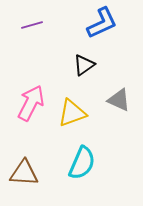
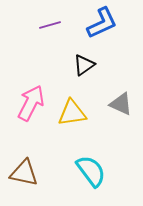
purple line: moved 18 px right
gray triangle: moved 2 px right, 4 px down
yellow triangle: rotated 12 degrees clockwise
cyan semicircle: moved 9 px right, 8 px down; rotated 60 degrees counterclockwise
brown triangle: rotated 8 degrees clockwise
